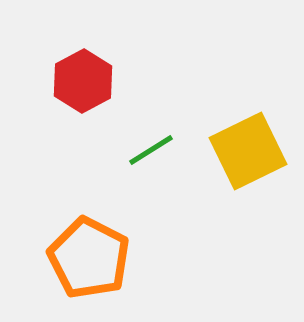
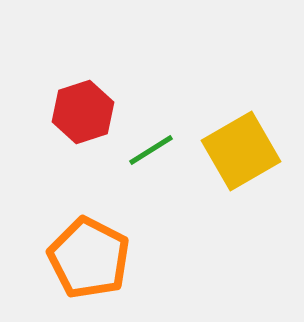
red hexagon: moved 31 px down; rotated 10 degrees clockwise
yellow square: moved 7 px left; rotated 4 degrees counterclockwise
